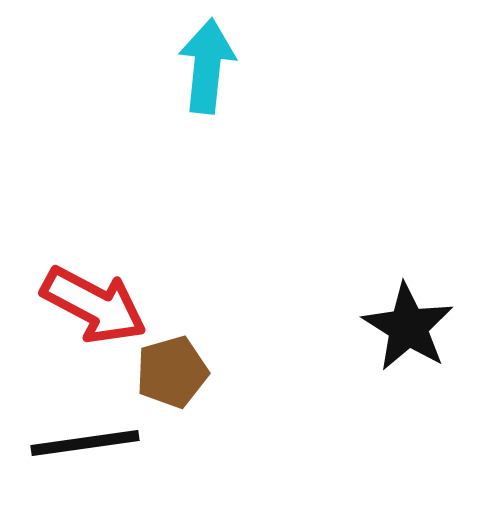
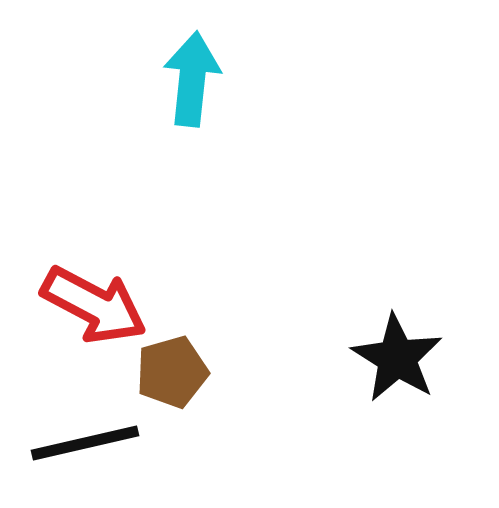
cyan arrow: moved 15 px left, 13 px down
black star: moved 11 px left, 31 px down
black line: rotated 5 degrees counterclockwise
